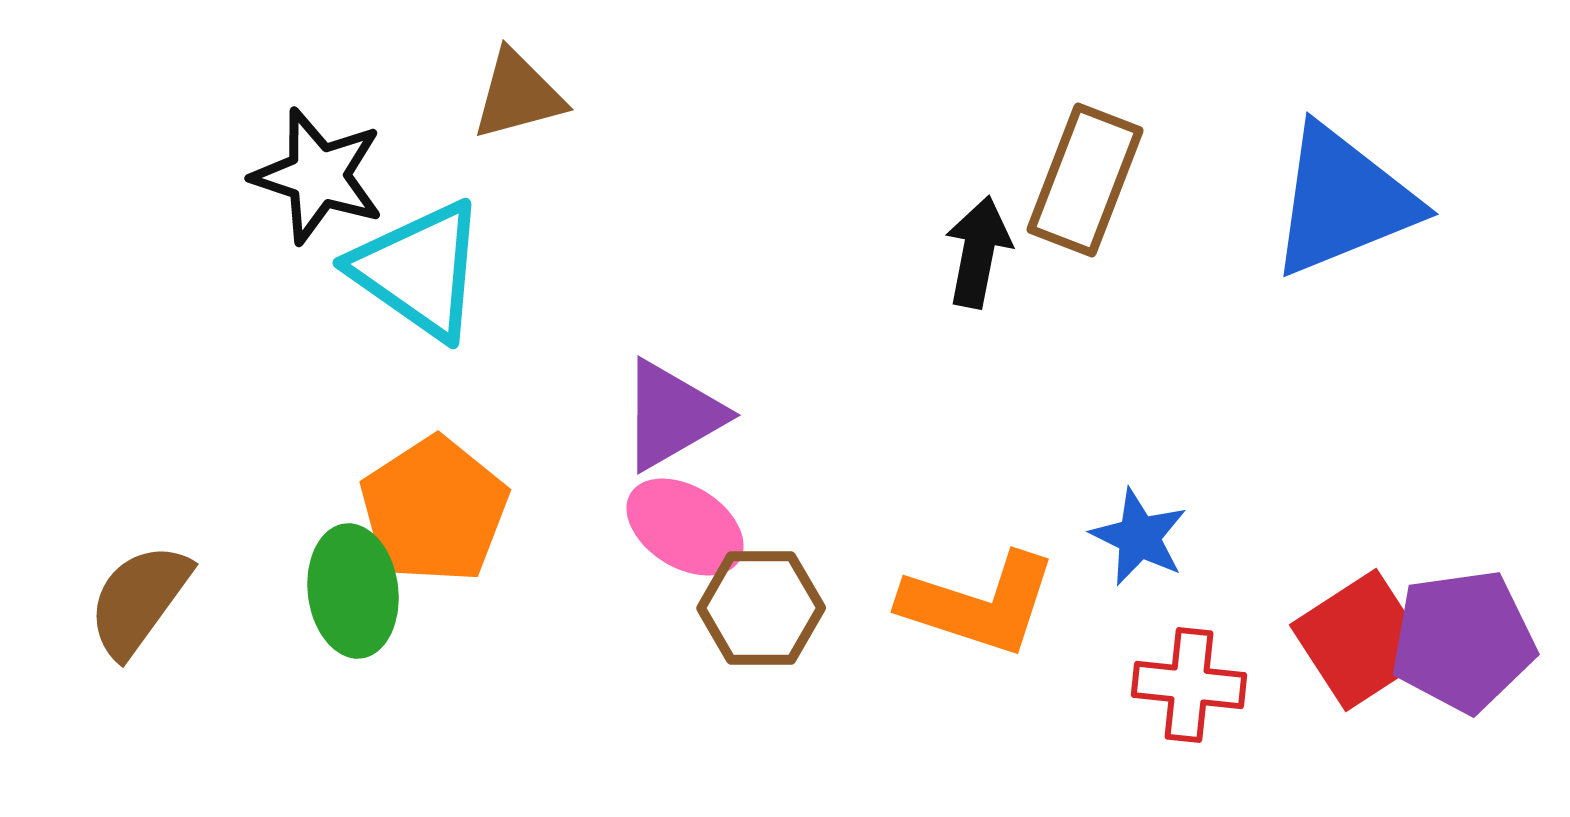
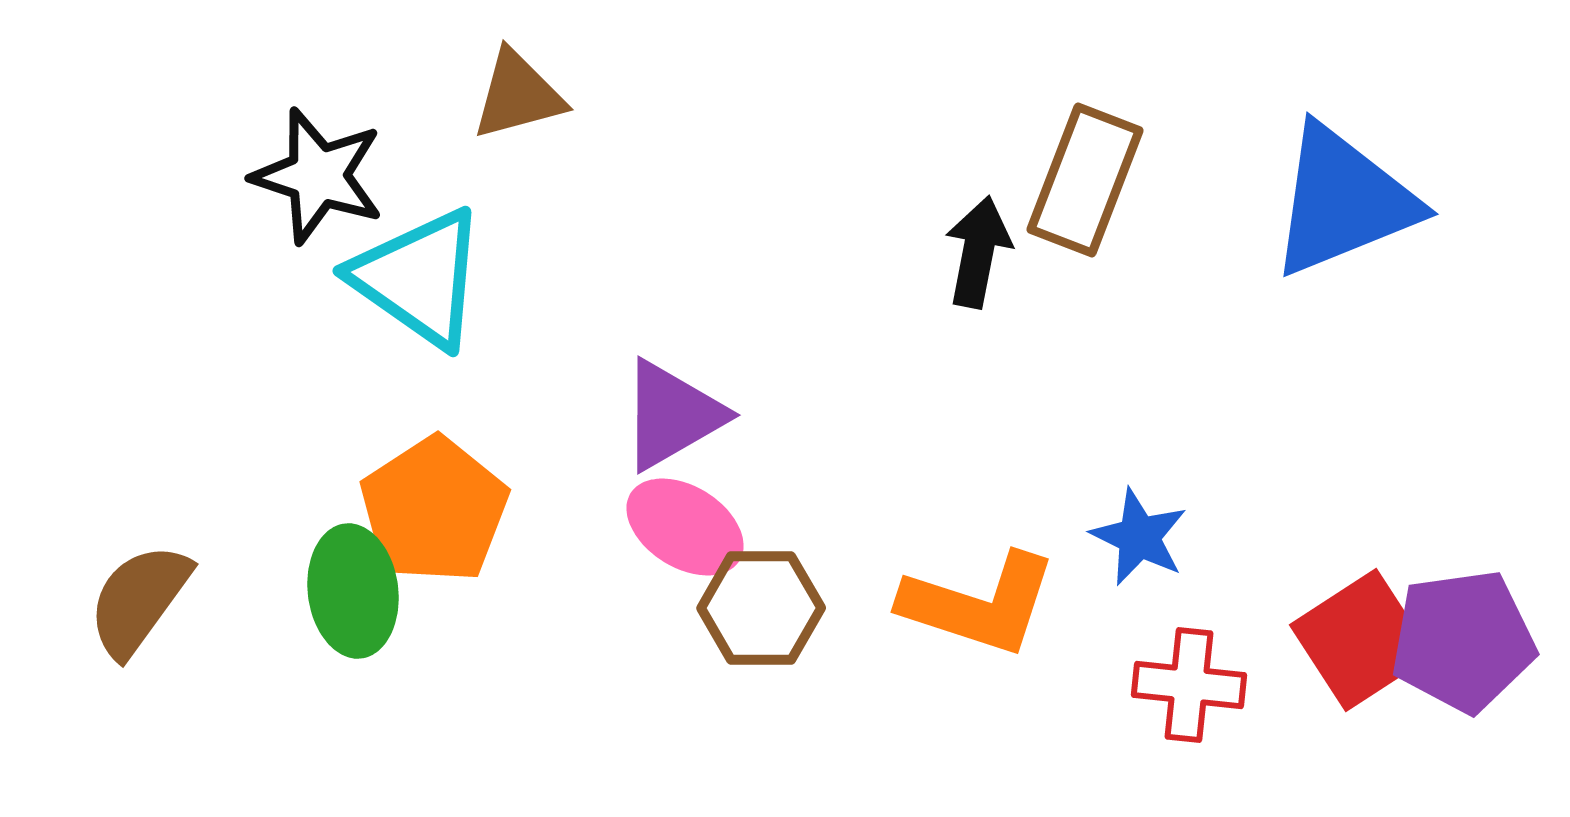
cyan triangle: moved 8 px down
